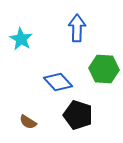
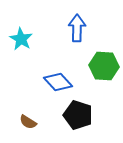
green hexagon: moved 3 px up
